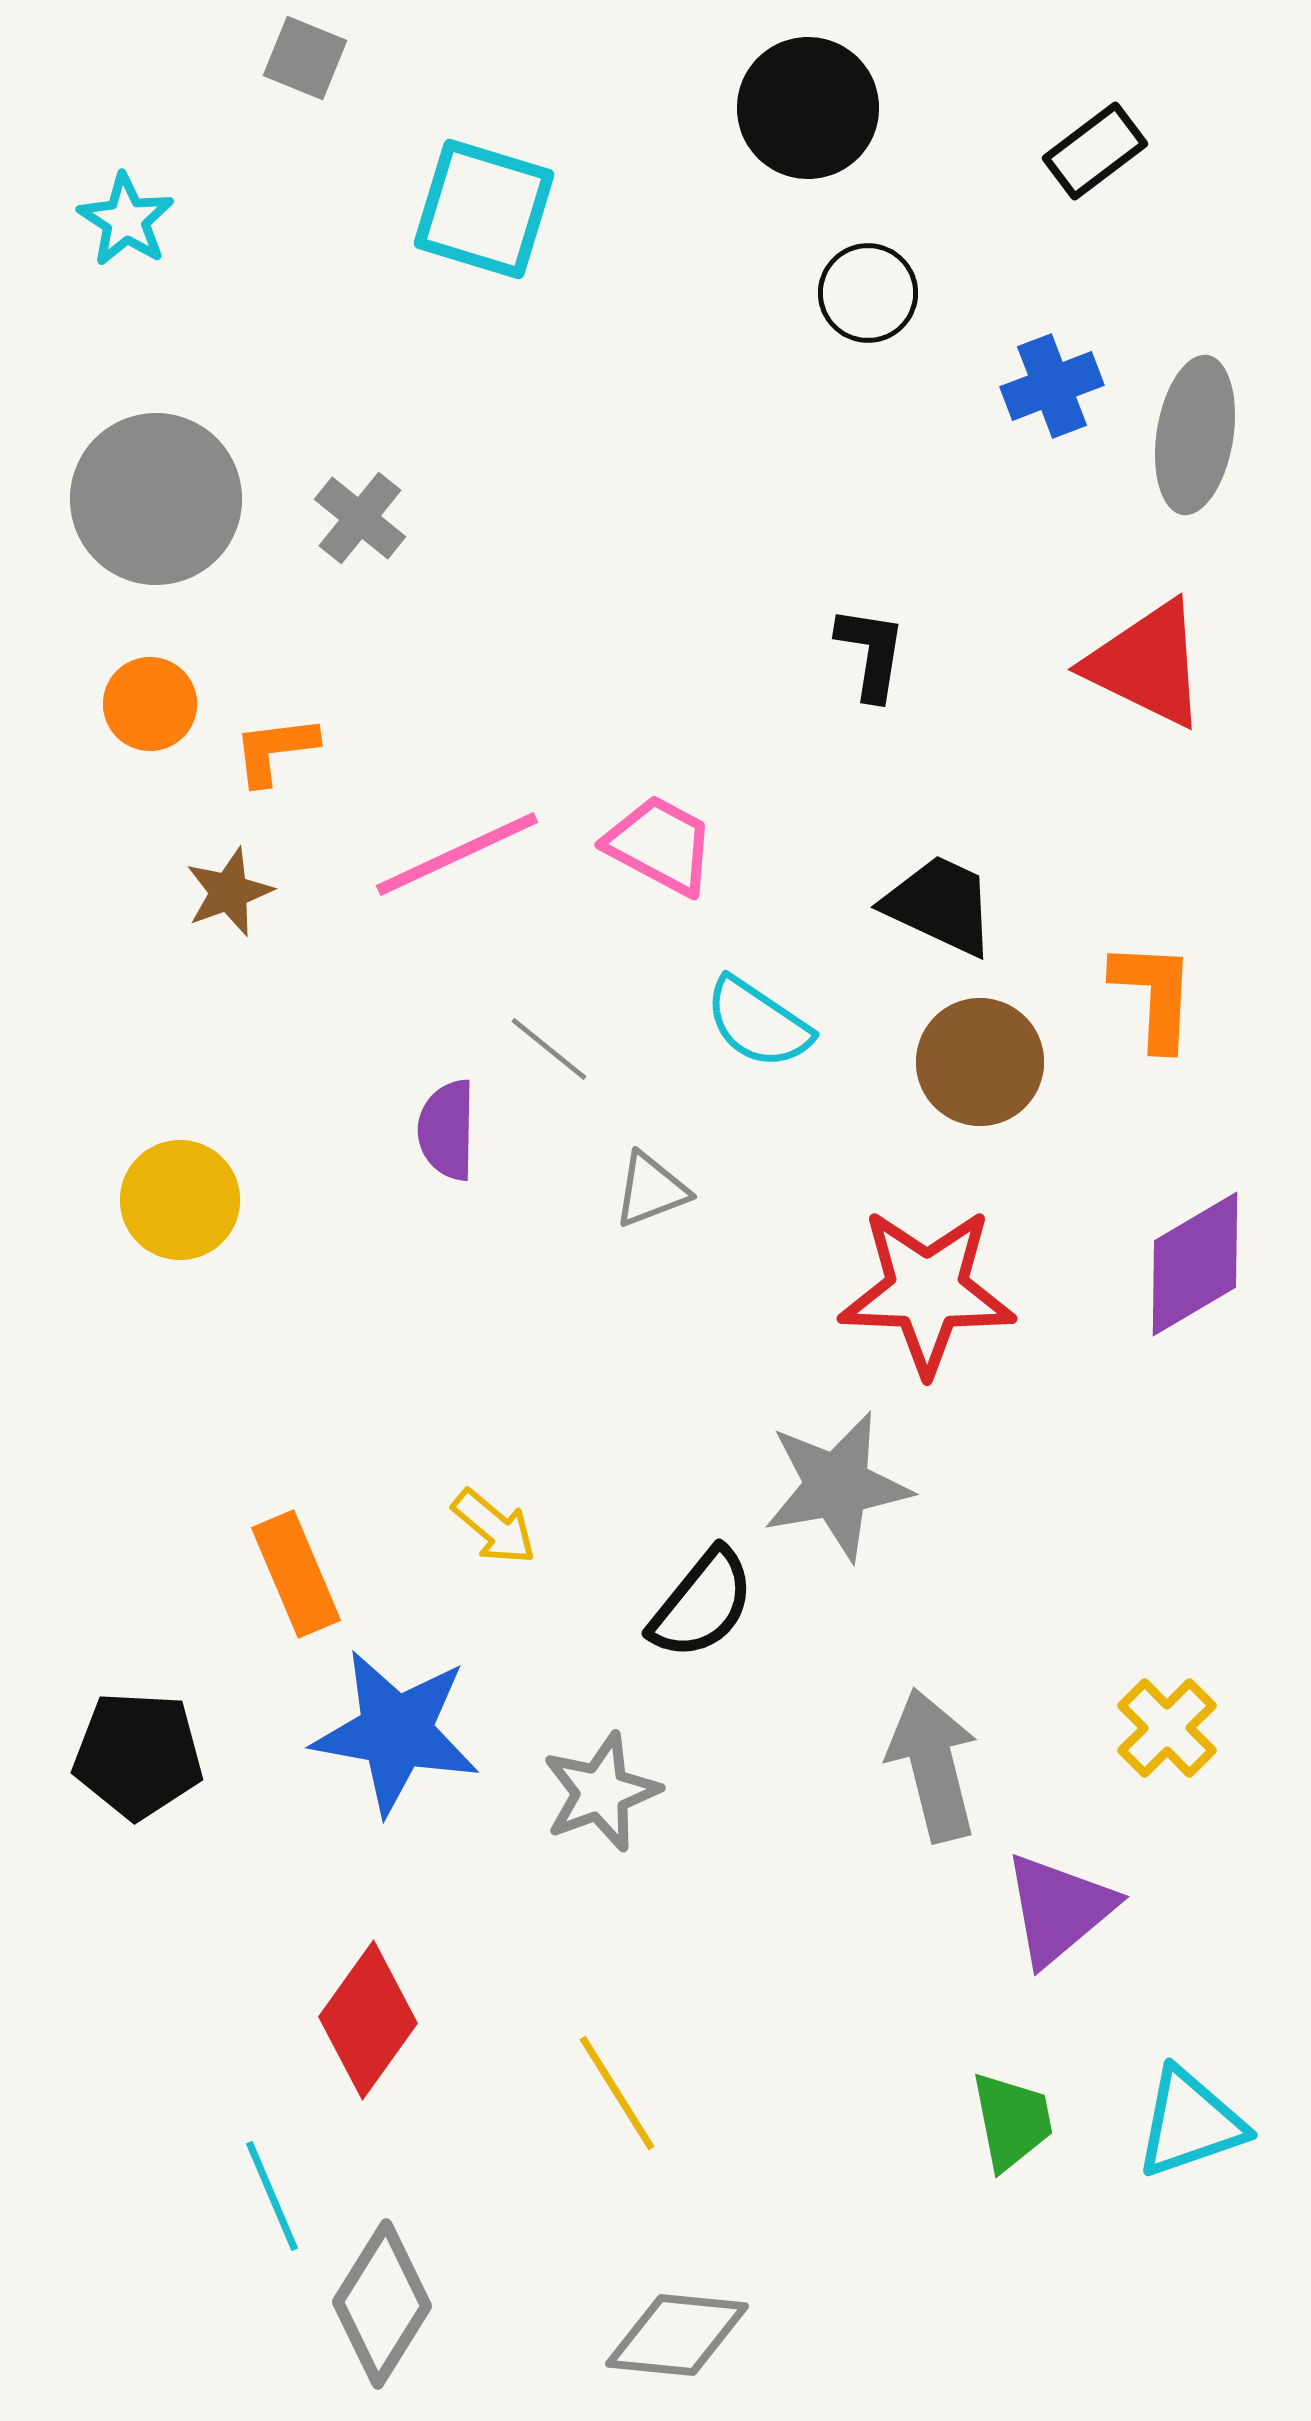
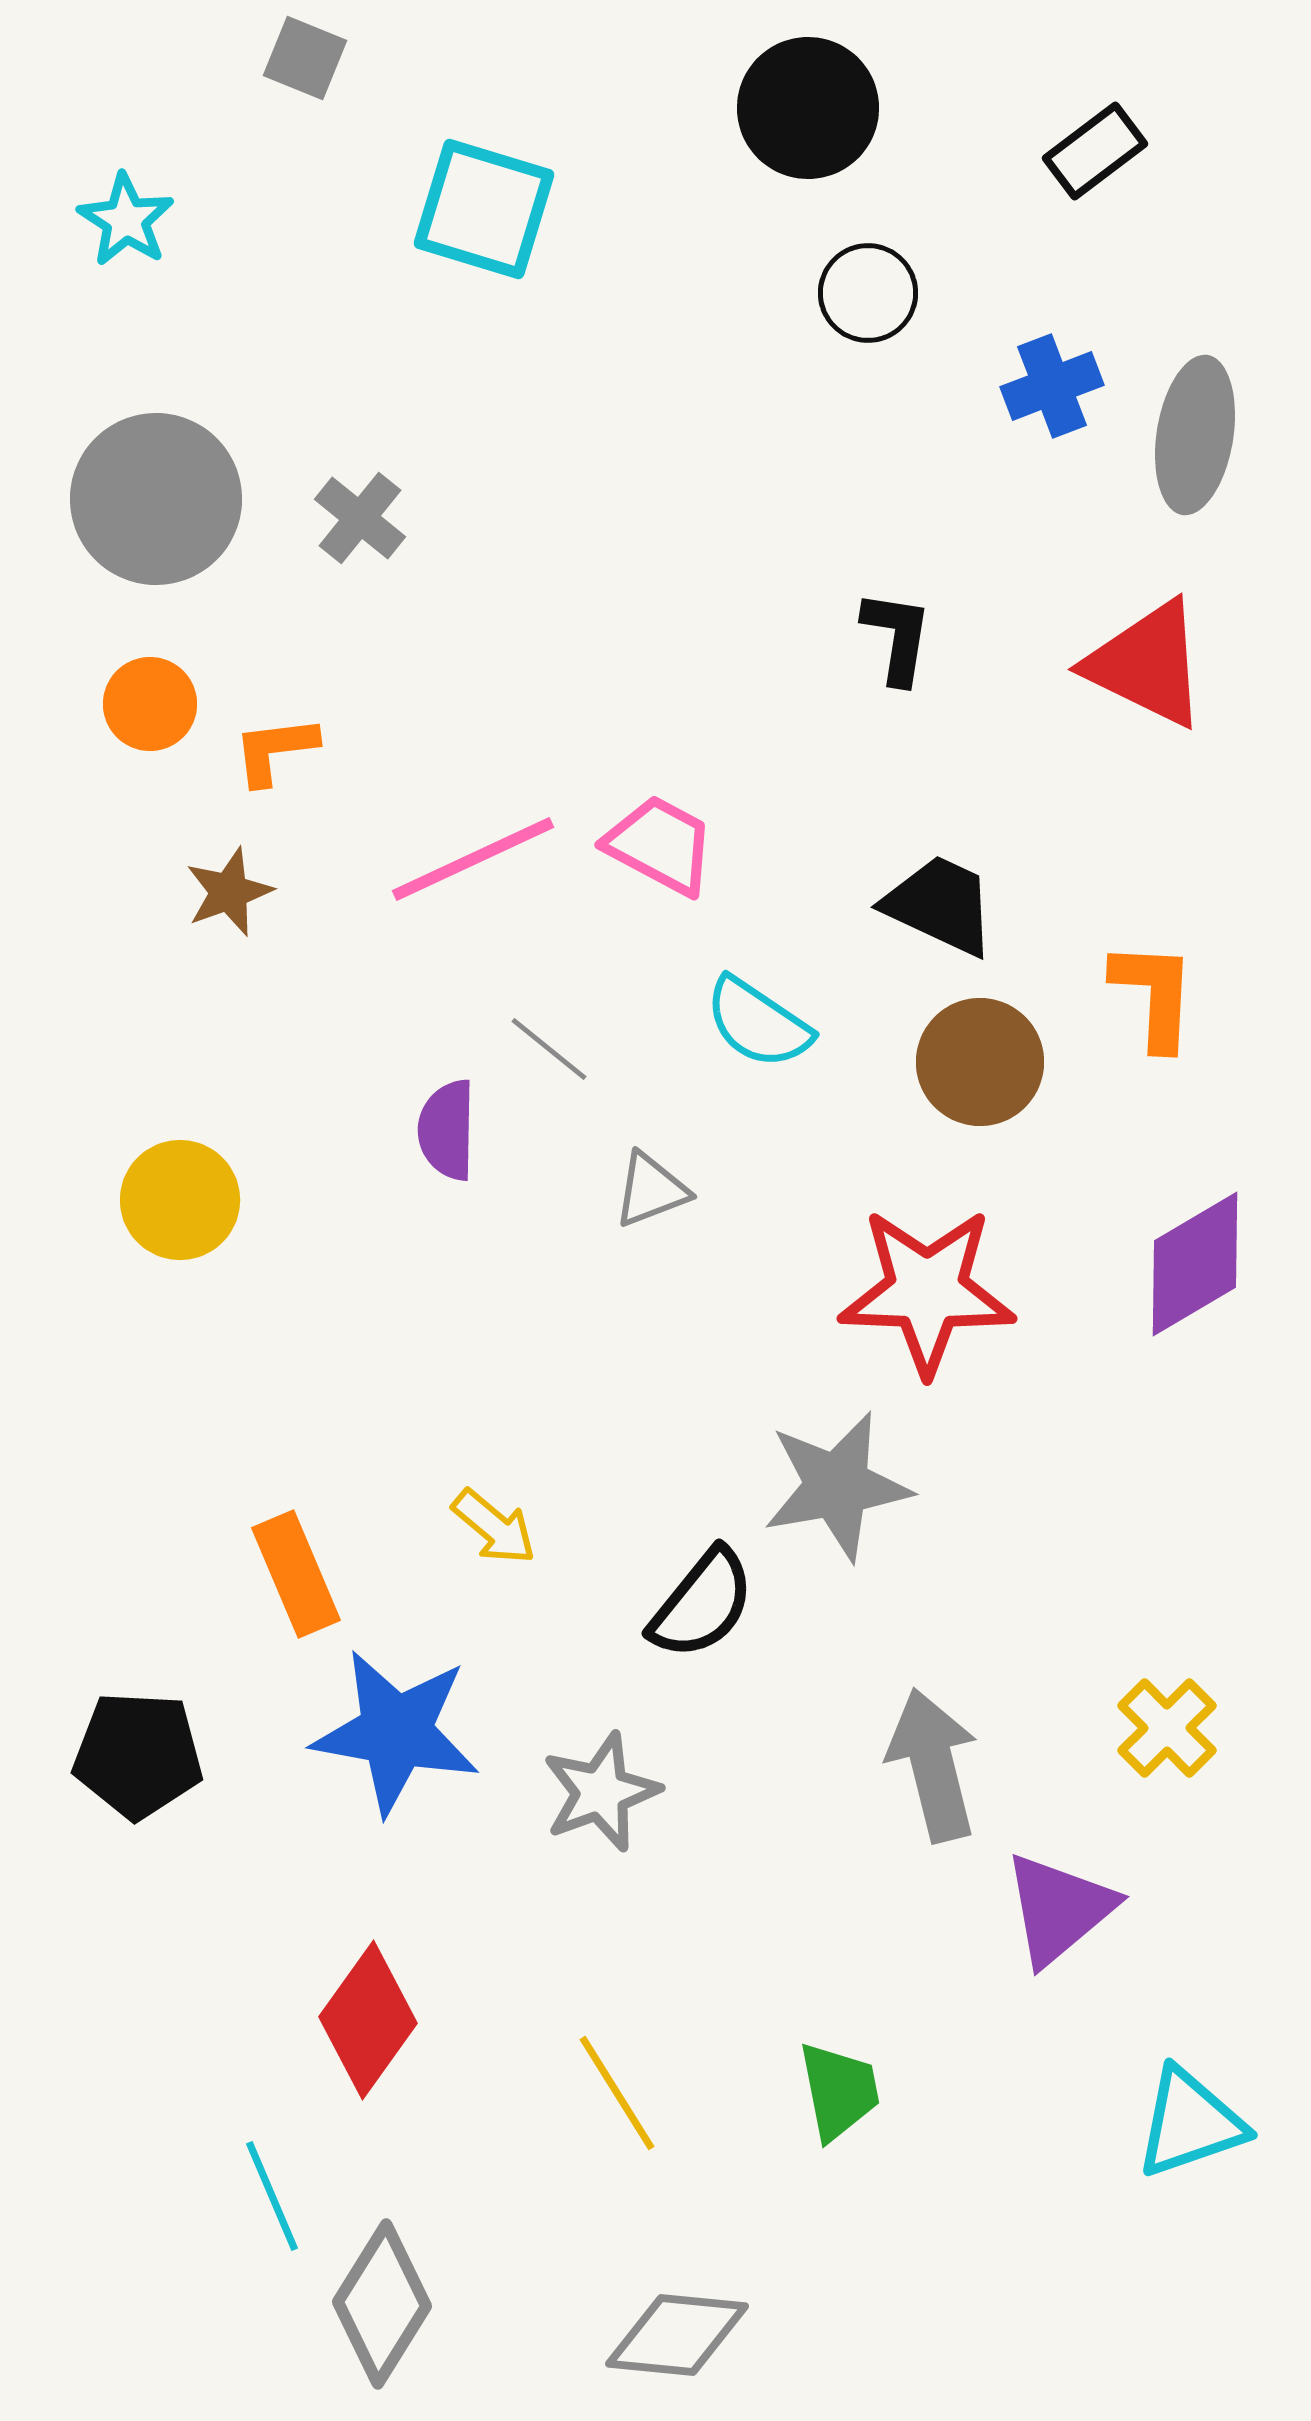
black L-shape at (871, 653): moved 26 px right, 16 px up
pink line at (457, 854): moved 16 px right, 5 px down
green trapezoid at (1012, 2121): moved 173 px left, 30 px up
